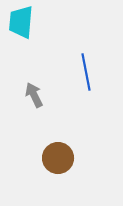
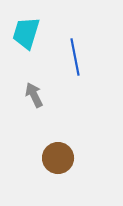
cyan trapezoid: moved 5 px right, 11 px down; rotated 12 degrees clockwise
blue line: moved 11 px left, 15 px up
